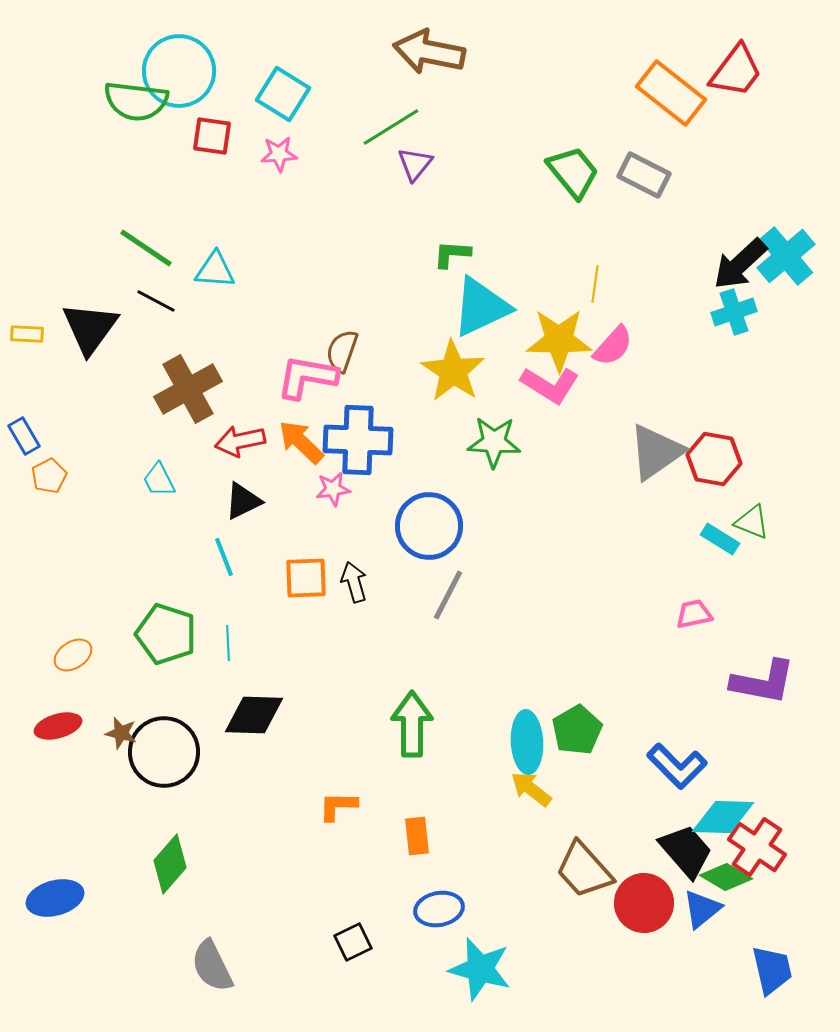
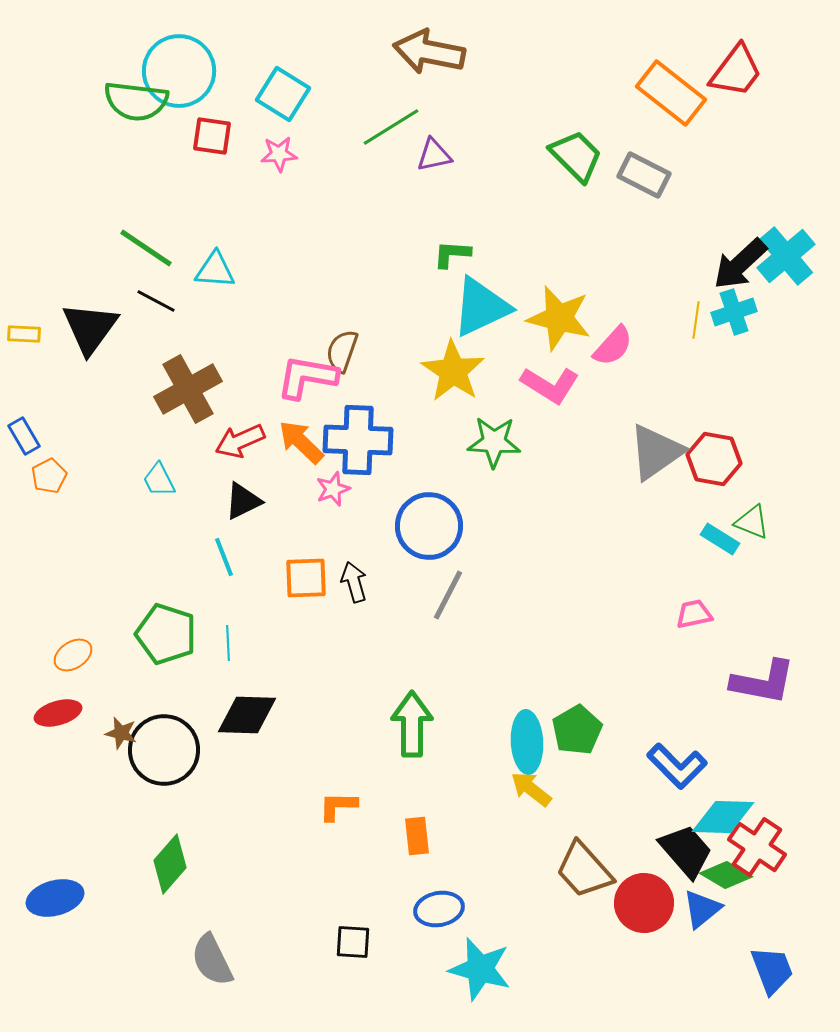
purple triangle at (415, 164): moved 19 px right, 9 px up; rotated 39 degrees clockwise
green trapezoid at (573, 172): moved 3 px right, 16 px up; rotated 6 degrees counterclockwise
yellow line at (595, 284): moved 101 px right, 36 px down
yellow rectangle at (27, 334): moved 3 px left
yellow star at (559, 340): moved 22 px up; rotated 14 degrees clockwise
red arrow at (240, 441): rotated 12 degrees counterclockwise
pink star at (333, 489): rotated 12 degrees counterclockwise
black diamond at (254, 715): moved 7 px left
red ellipse at (58, 726): moved 13 px up
black circle at (164, 752): moved 2 px up
green diamond at (726, 877): moved 2 px up
black square at (353, 942): rotated 30 degrees clockwise
gray semicircle at (212, 966): moved 6 px up
blue trapezoid at (772, 970): rotated 8 degrees counterclockwise
